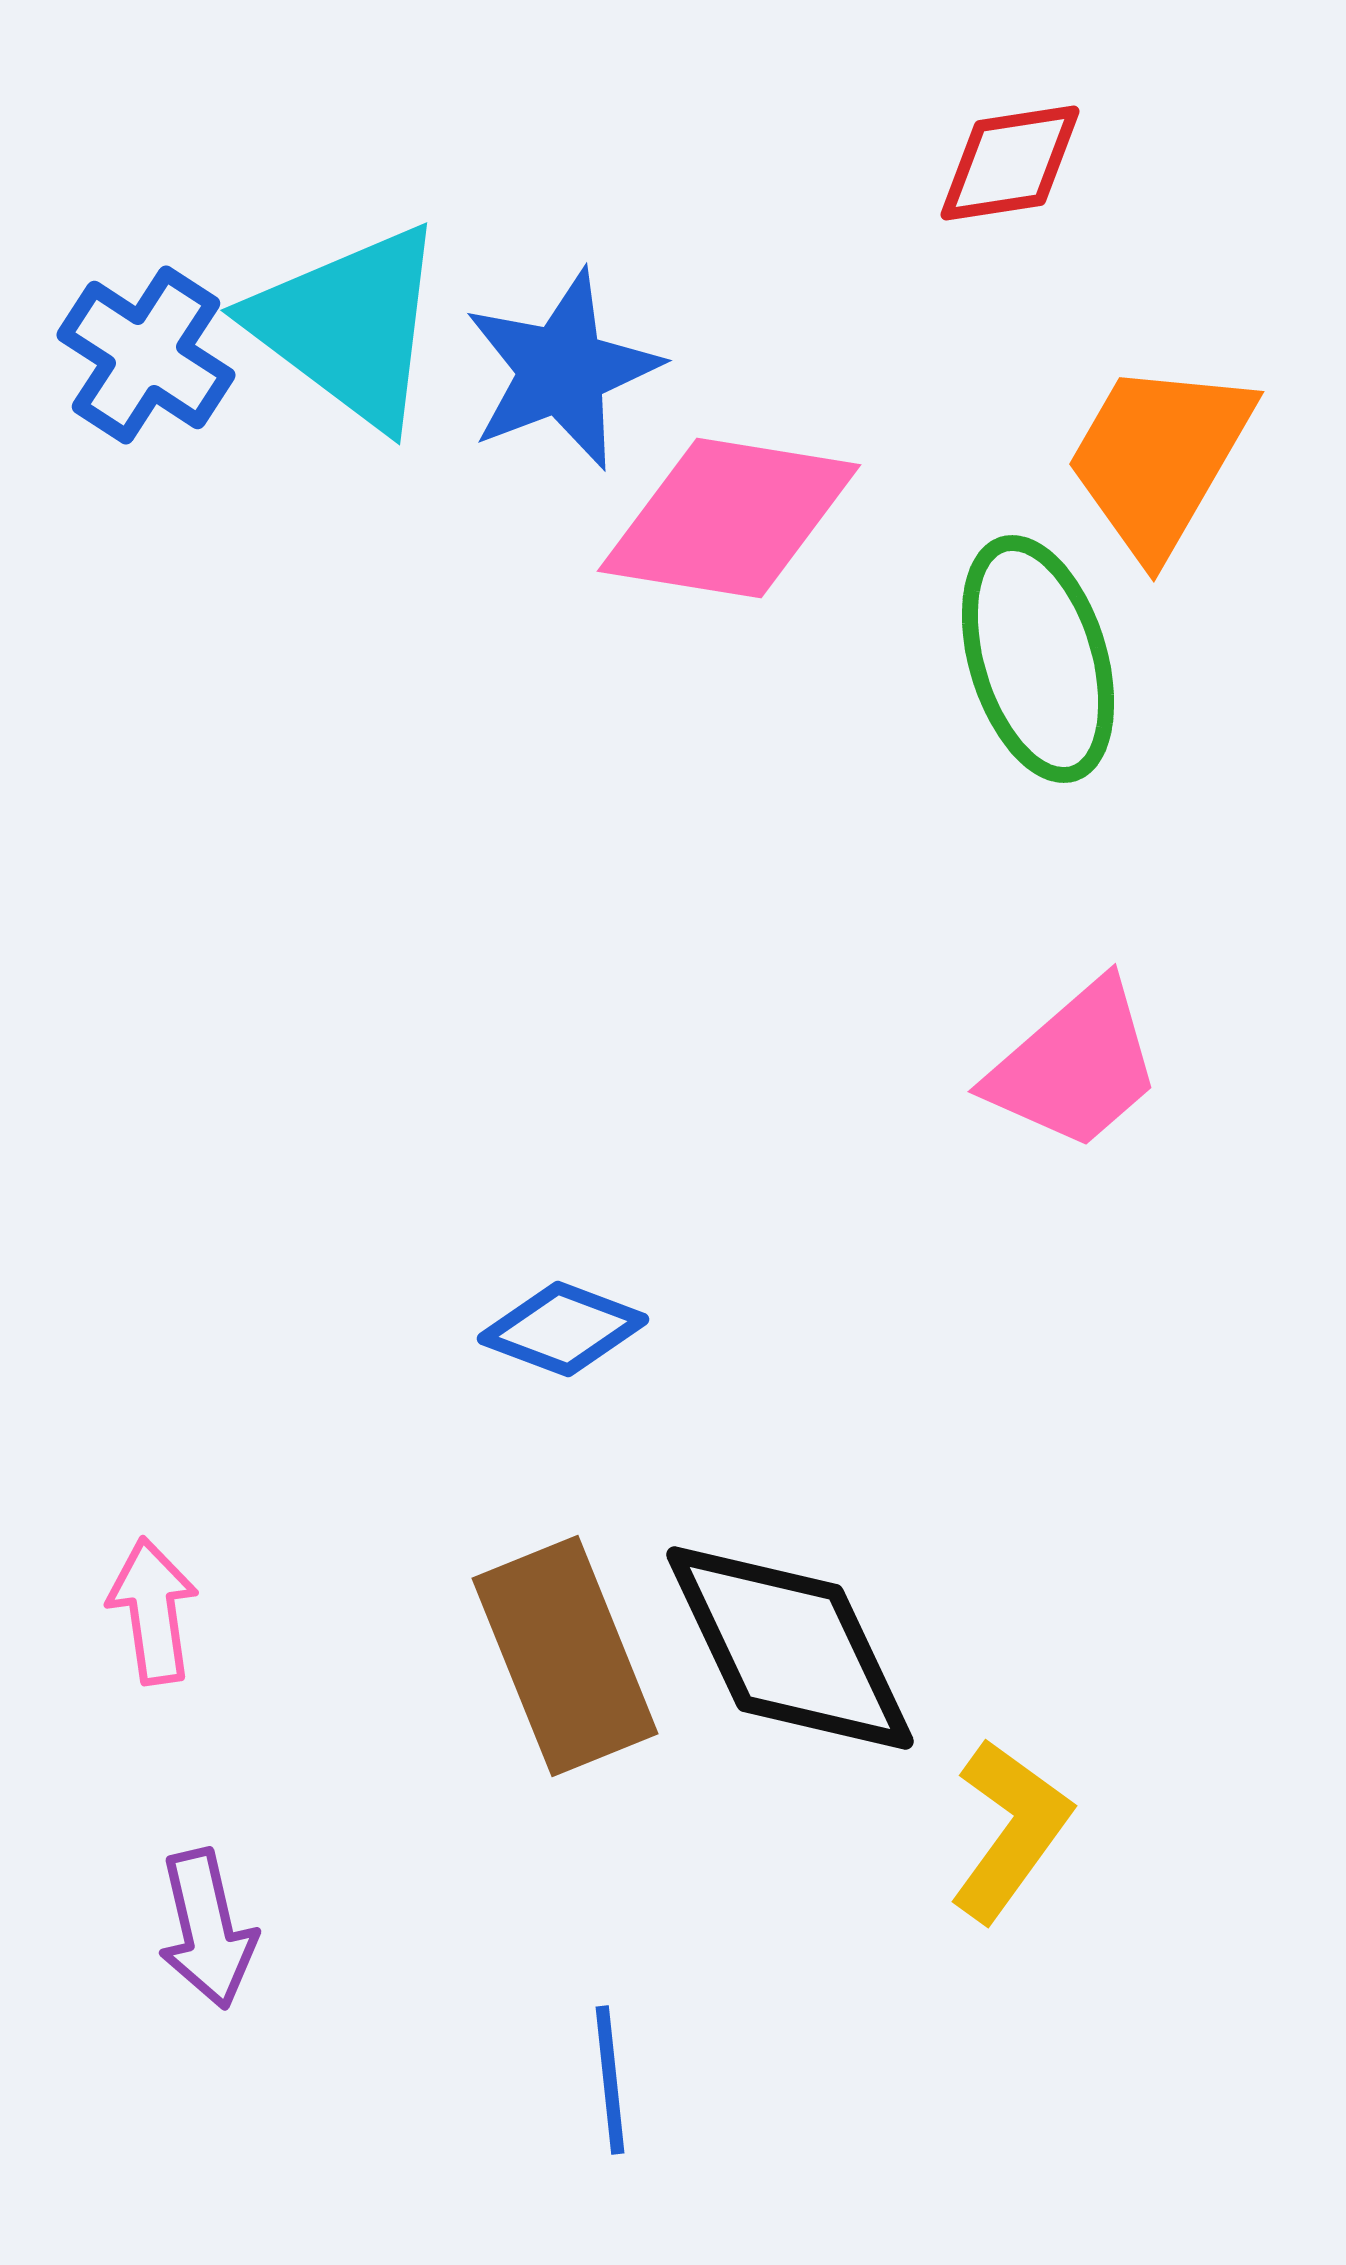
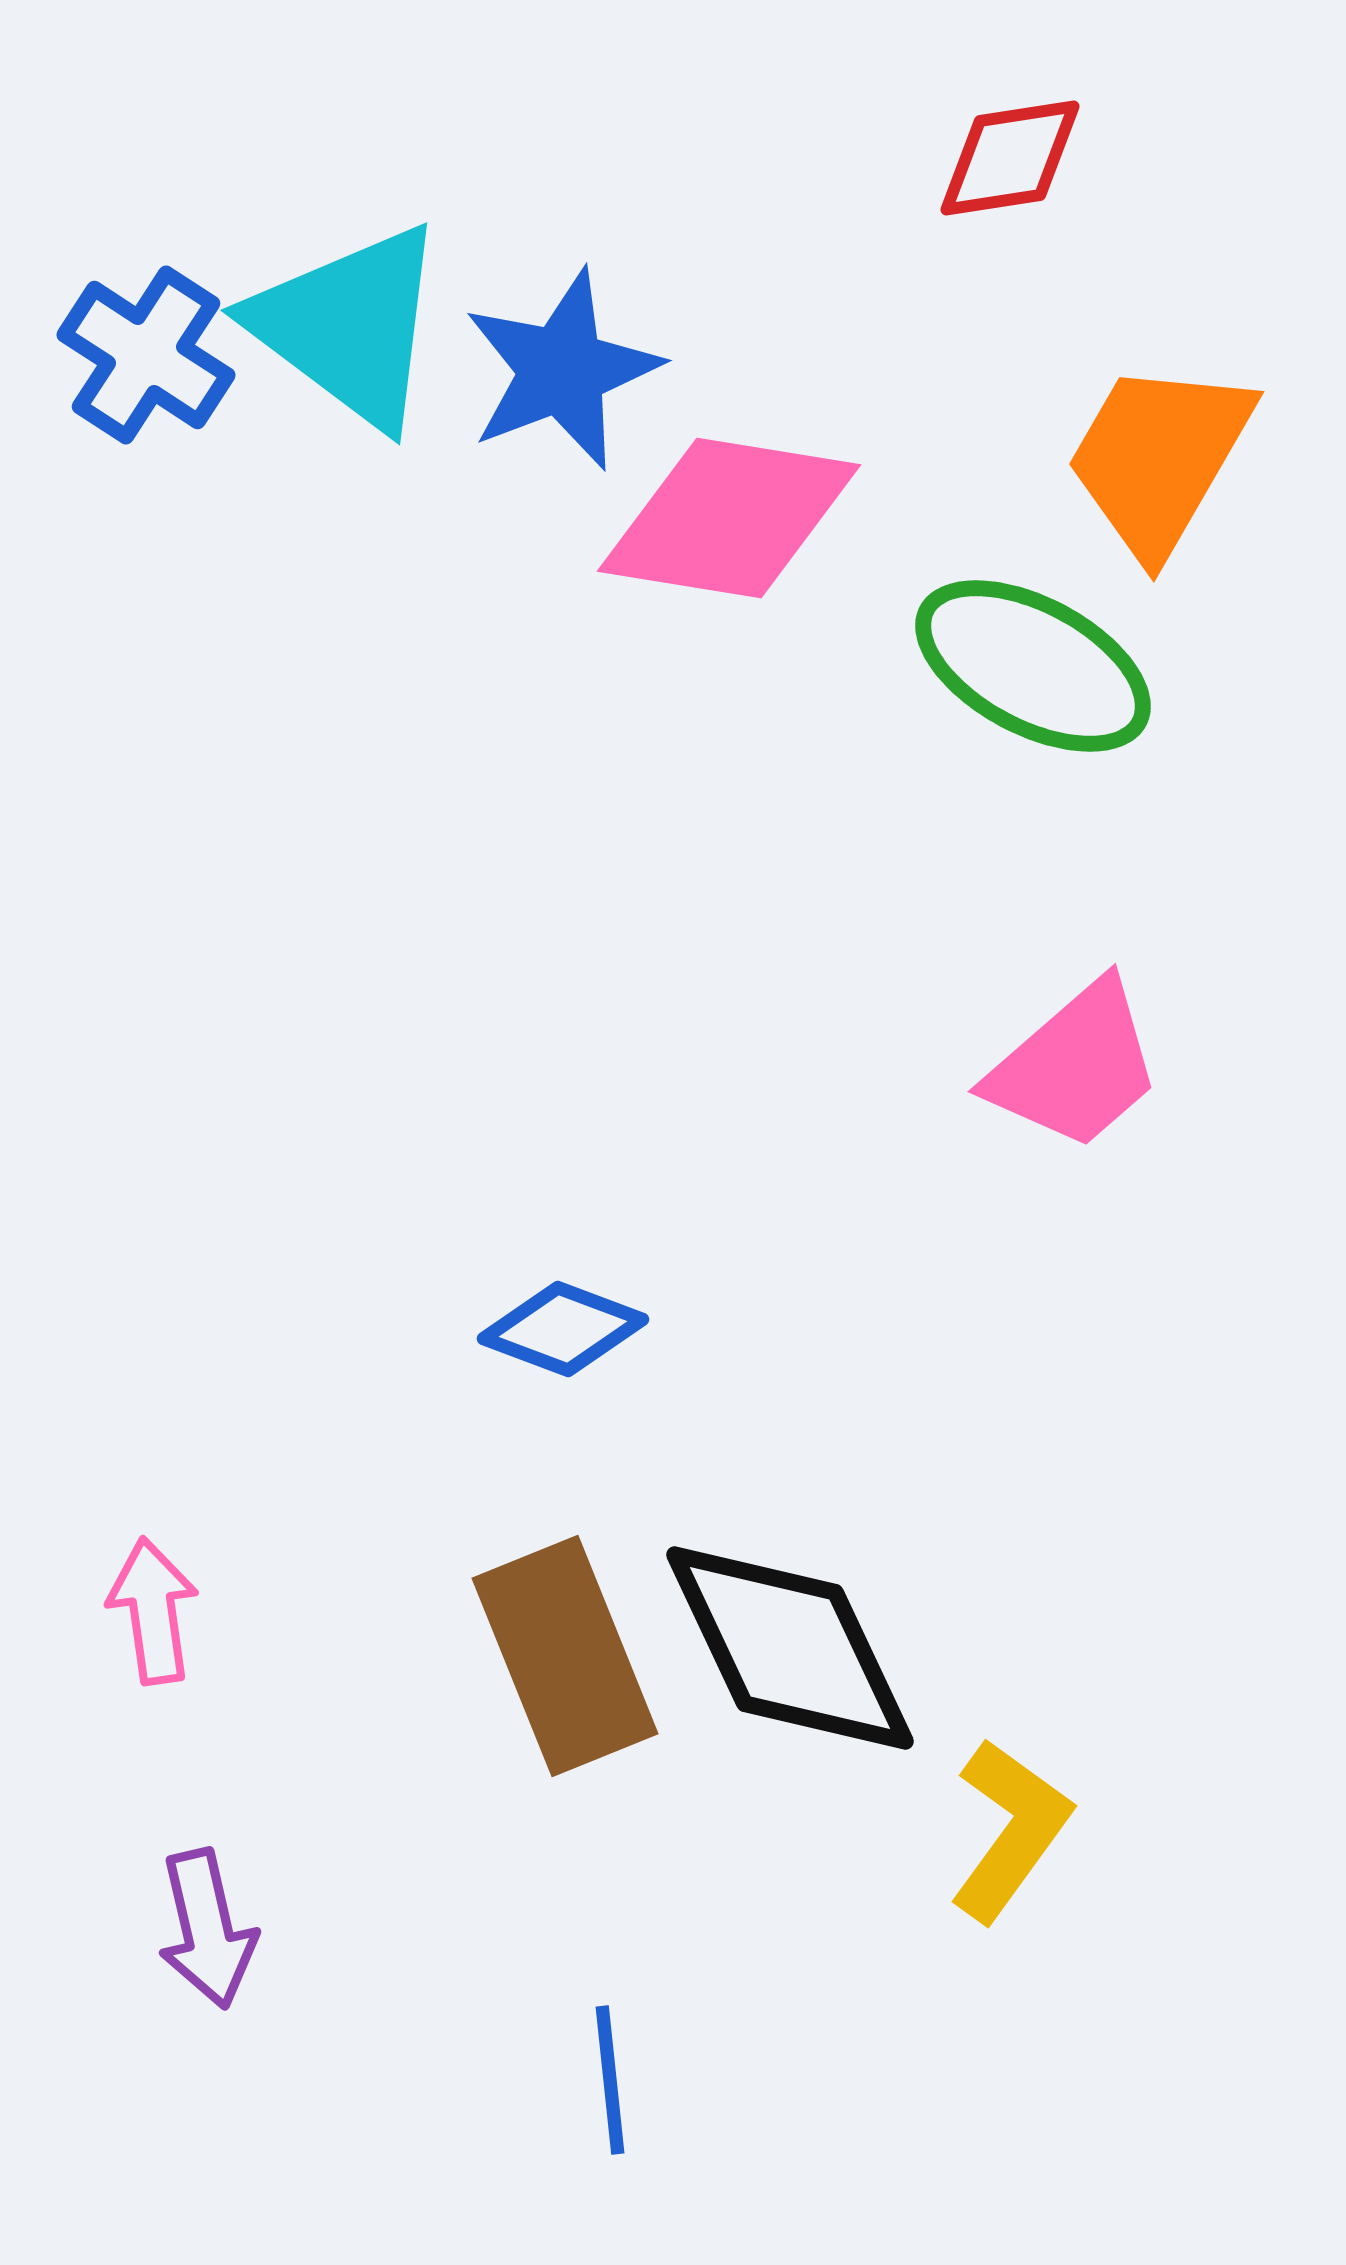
red diamond: moved 5 px up
green ellipse: moved 5 px left, 7 px down; rotated 45 degrees counterclockwise
